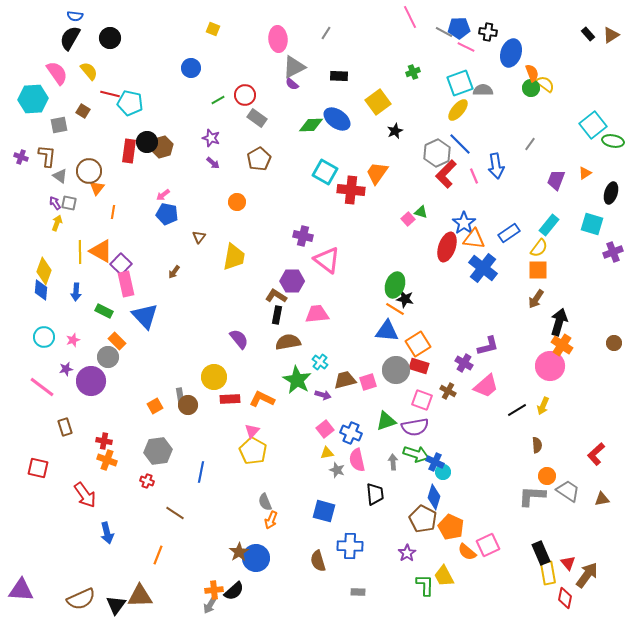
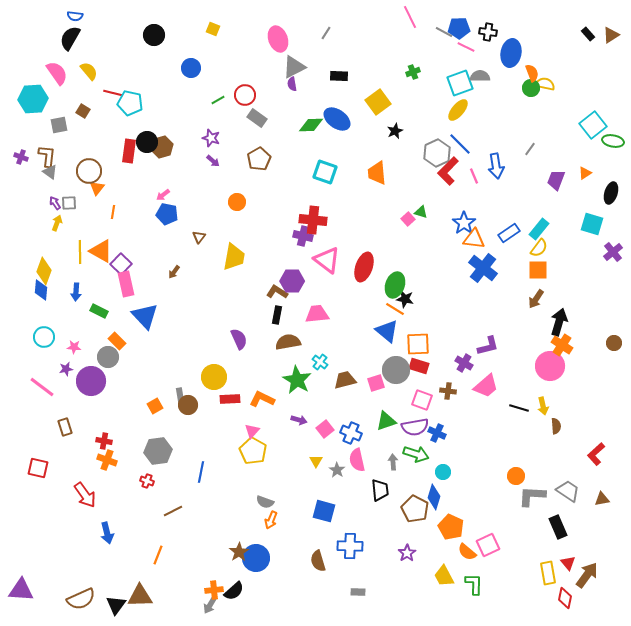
black circle at (110, 38): moved 44 px right, 3 px up
pink ellipse at (278, 39): rotated 15 degrees counterclockwise
blue ellipse at (511, 53): rotated 8 degrees counterclockwise
purple semicircle at (292, 84): rotated 40 degrees clockwise
yellow semicircle at (545, 84): rotated 24 degrees counterclockwise
gray semicircle at (483, 90): moved 3 px left, 14 px up
red line at (110, 94): moved 3 px right, 1 px up
gray line at (530, 144): moved 5 px down
purple arrow at (213, 163): moved 2 px up
cyan square at (325, 172): rotated 10 degrees counterclockwise
orange trapezoid at (377, 173): rotated 40 degrees counterclockwise
red L-shape at (446, 174): moved 2 px right, 3 px up
gray triangle at (60, 176): moved 10 px left, 4 px up
red cross at (351, 190): moved 38 px left, 30 px down
gray square at (69, 203): rotated 14 degrees counterclockwise
cyan rectangle at (549, 225): moved 10 px left, 4 px down
red ellipse at (447, 247): moved 83 px left, 20 px down
purple cross at (613, 252): rotated 18 degrees counterclockwise
brown L-shape at (276, 296): moved 1 px right, 4 px up
green rectangle at (104, 311): moved 5 px left
blue triangle at (387, 331): rotated 35 degrees clockwise
purple semicircle at (239, 339): rotated 15 degrees clockwise
pink star at (73, 340): moved 1 px right, 7 px down; rotated 24 degrees clockwise
orange square at (418, 344): rotated 30 degrees clockwise
pink square at (368, 382): moved 8 px right, 1 px down
brown cross at (448, 391): rotated 21 degrees counterclockwise
purple arrow at (323, 395): moved 24 px left, 25 px down
yellow arrow at (543, 406): rotated 36 degrees counterclockwise
black line at (517, 410): moved 2 px right, 2 px up; rotated 48 degrees clockwise
brown semicircle at (537, 445): moved 19 px right, 19 px up
yellow triangle at (327, 453): moved 11 px left, 8 px down; rotated 48 degrees counterclockwise
blue cross at (435, 462): moved 2 px right, 29 px up
gray star at (337, 470): rotated 14 degrees clockwise
orange circle at (547, 476): moved 31 px left
black trapezoid at (375, 494): moved 5 px right, 4 px up
gray semicircle at (265, 502): rotated 48 degrees counterclockwise
brown line at (175, 513): moved 2 px left, 2 px up; rotated 60 degrees counterclockwise
brown pentagon at (423, 519): moved 8 px left, 10 px up
black rectangle at (541, 553): moved 17 px right, 26 px up
green L-shape at (425, 585): moved 49 px right, 1 px up
